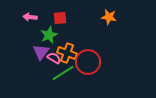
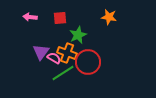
green star: moved 29 px right
